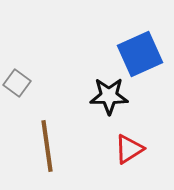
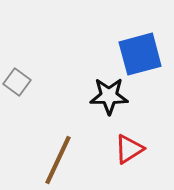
blue square: rotated 9 degrees clockwise
gray square: moved 1 px up
brown line: moved 11 px right, 14 px down; rotated 33 degrees clockwise
